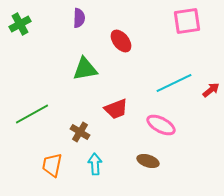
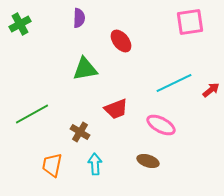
pink square: moved 3 px right, 1 px down
